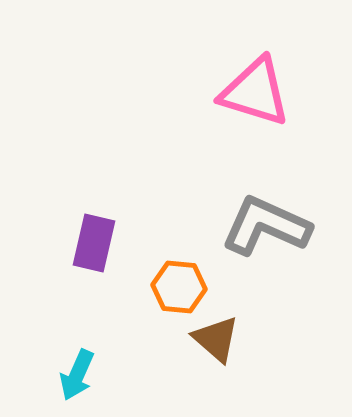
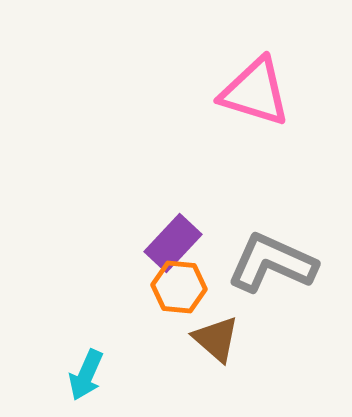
gray L-shape: moved 6 px right, 37 px down
purple rectangle: moved 79 px right; rotated 30 degrees clockwise
cyan arrow: moved 9 px right
